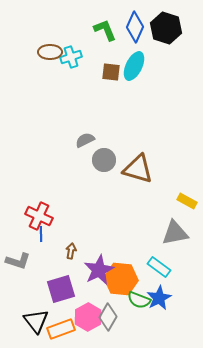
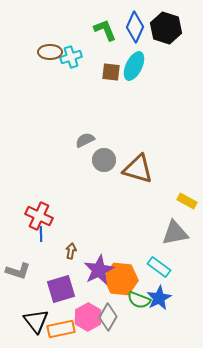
gray L-shape: moved 10 px down
orange rectangle: rotated 8 degrees clockwise
